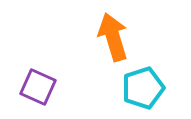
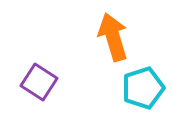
purple square: moved 1 px right, 5 px up; rotated 9 degrees clockwise
